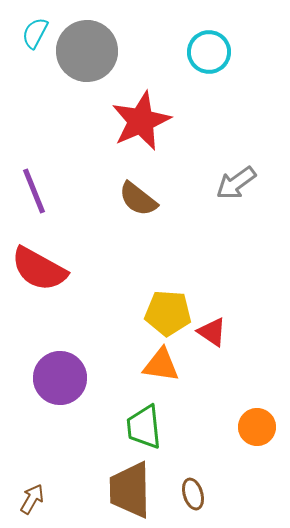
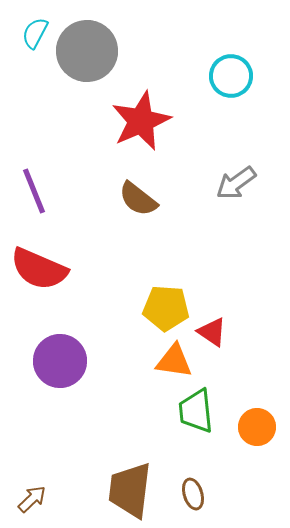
cyan circle: moved 22 px right, 24 px down
red semicircle: rotated 6 degrees counterclockwise
yellow pentagon: moved 2 px left, 5 px up
orange triangle: moved 13 px right, 4 px up
purple circle: moved 17 px up
green trapezoid: moved 52 px right, 16 px up
brown trapezoid: rotated 8 degrees clockwise
brown arrow: rotated 16 degrees clockwise
